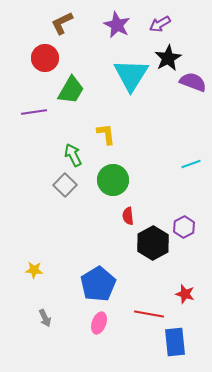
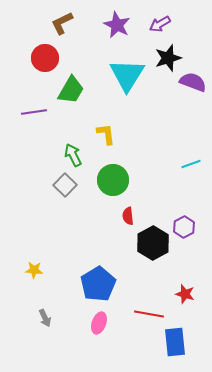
black star: rotated 12 degrees clockwise
cyan triangle: moved 4 px left
